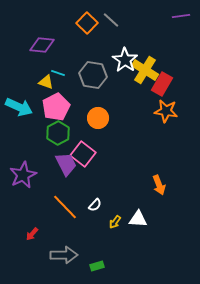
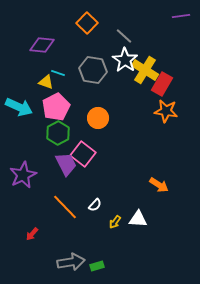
gray line: moved 13 px right, 16 px down
gray hexagon: moved 5 px up
orange arrow: rotated 36 degrees counterclockwise
gray arrow: moved 7 px right, 7 px down; rotated 8 degrees counterclockwise
